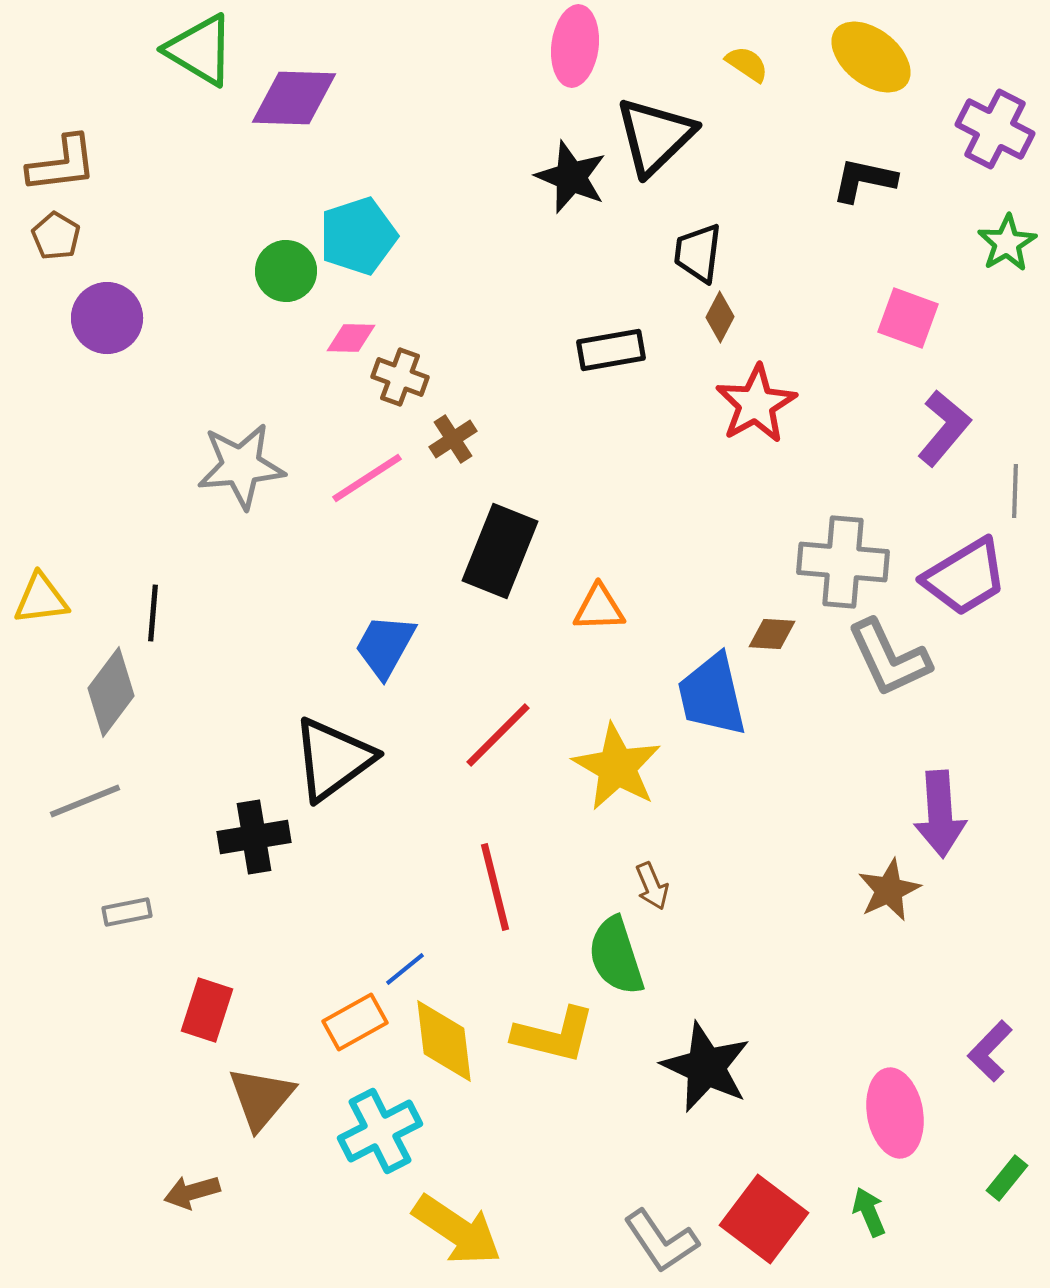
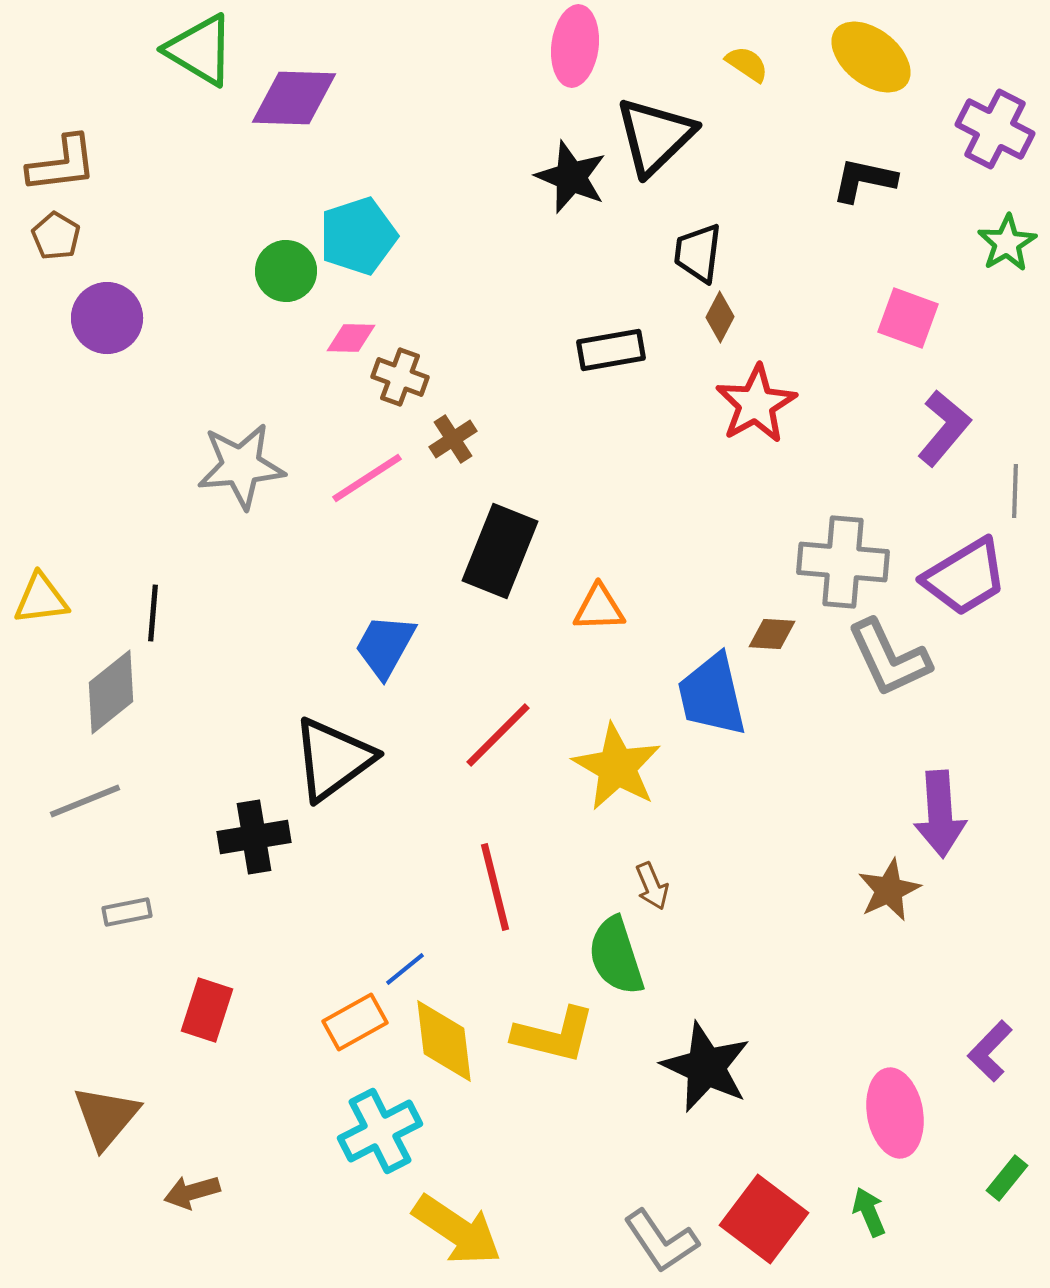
gray diamond at (111, 692): rotated 14 degrees clockwise
brown triangle at (261, 1098): moved 155 px left, 19 px down
